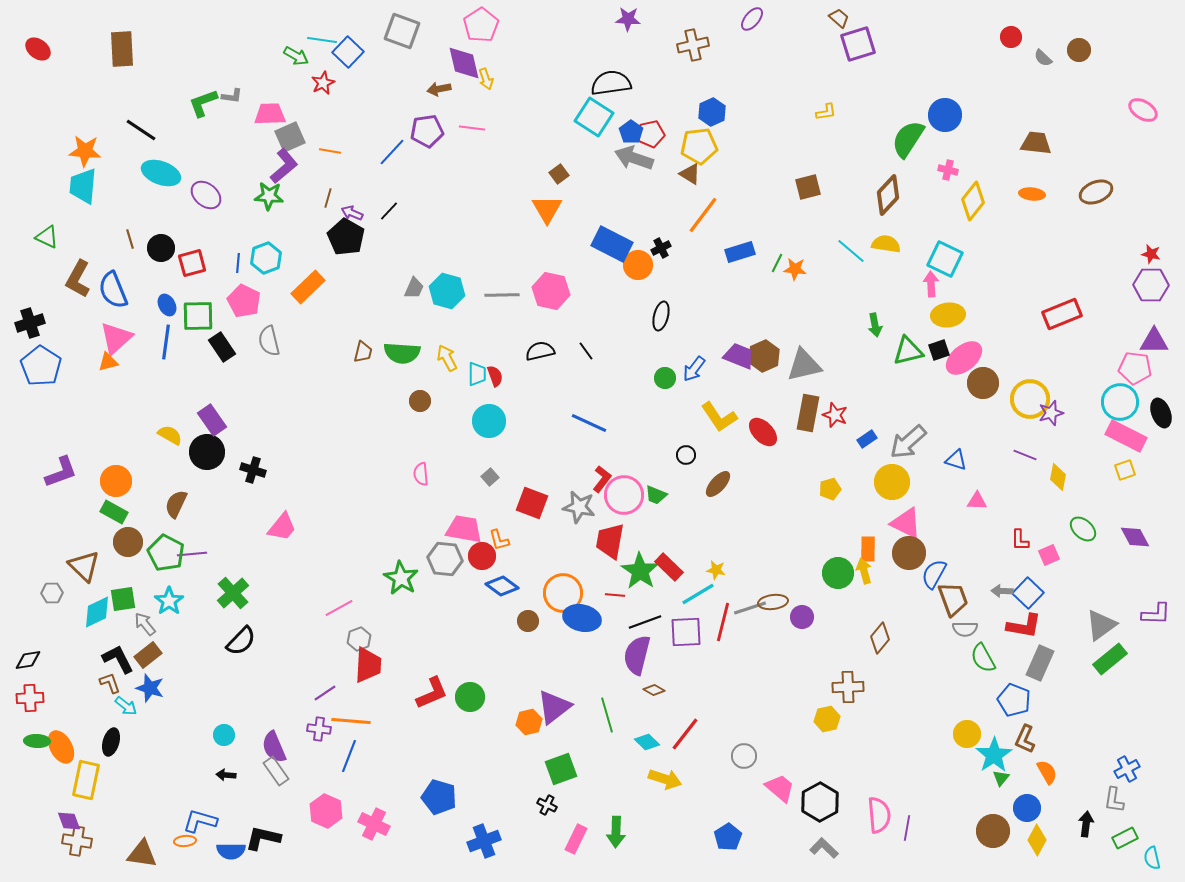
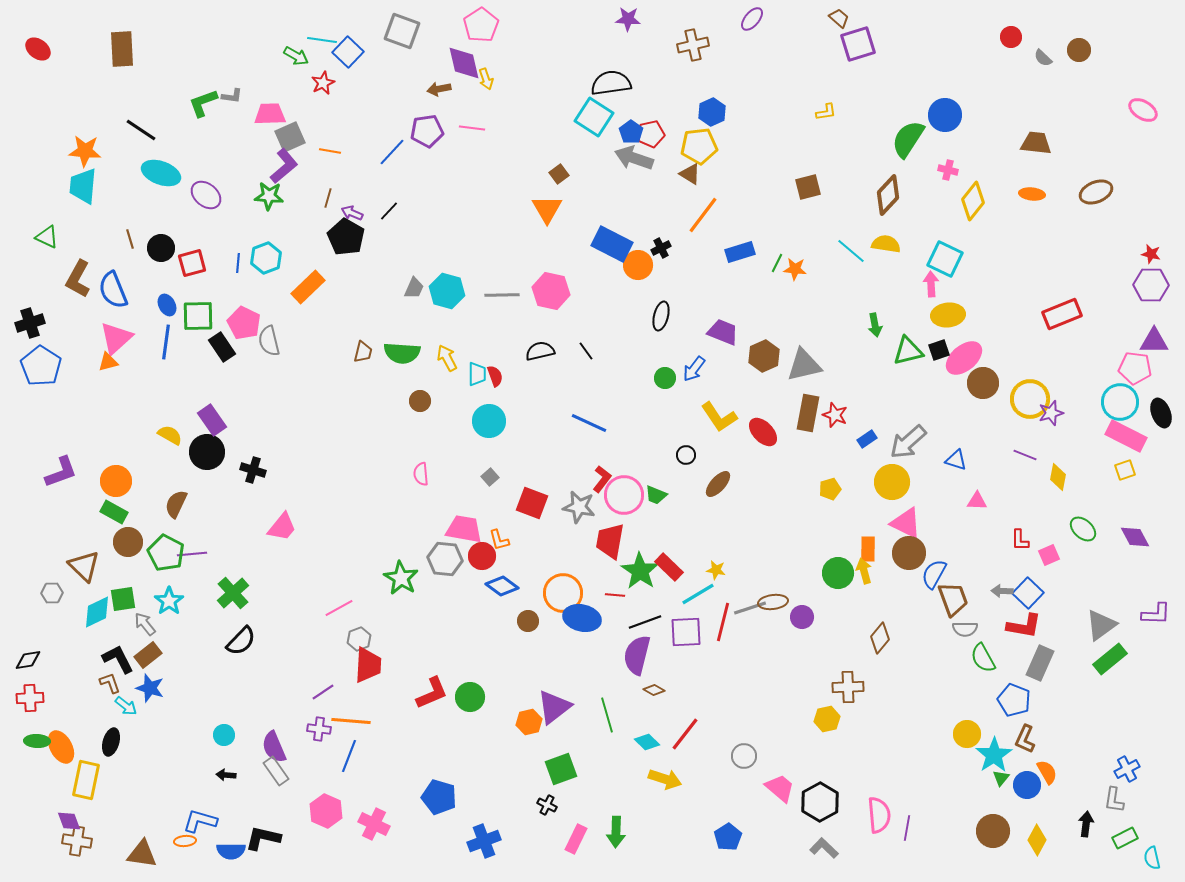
pink pentagon at (244, 301): moved 22 px down
purple trapezoid at (739, 356): moved 16 px left, 24 px up
purple line at (325, 693): moved 2 px left, 1 px up
blue circle at (1027, 808): moved 23 px up
